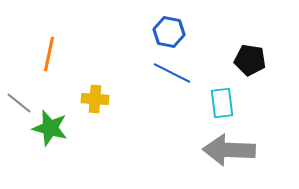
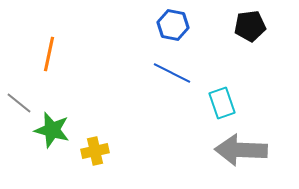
blue hexagon: moved 4 px right, 7 px up
black pentagon: moved 34 px up; rotated 16 degrees counterclockwise
yellow cross: moved 52 px down; rotated 16 degrees counterclockwise
cyan rectangle: rotated 12 degrees counterclockwise
green star: moved 2 px right, 2 px down
gray arrow: moved 12 px right
